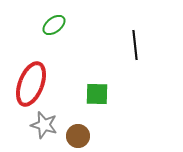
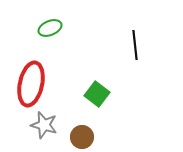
green ellipse: moved 4 px left, 3 px down; rotated 15 degrees clockwise
red ellipse: rotated 9 degrees counterclockwise
green square: rotated 35 degrees clockwise
brown circle: moved 4 px right, 1 px down
